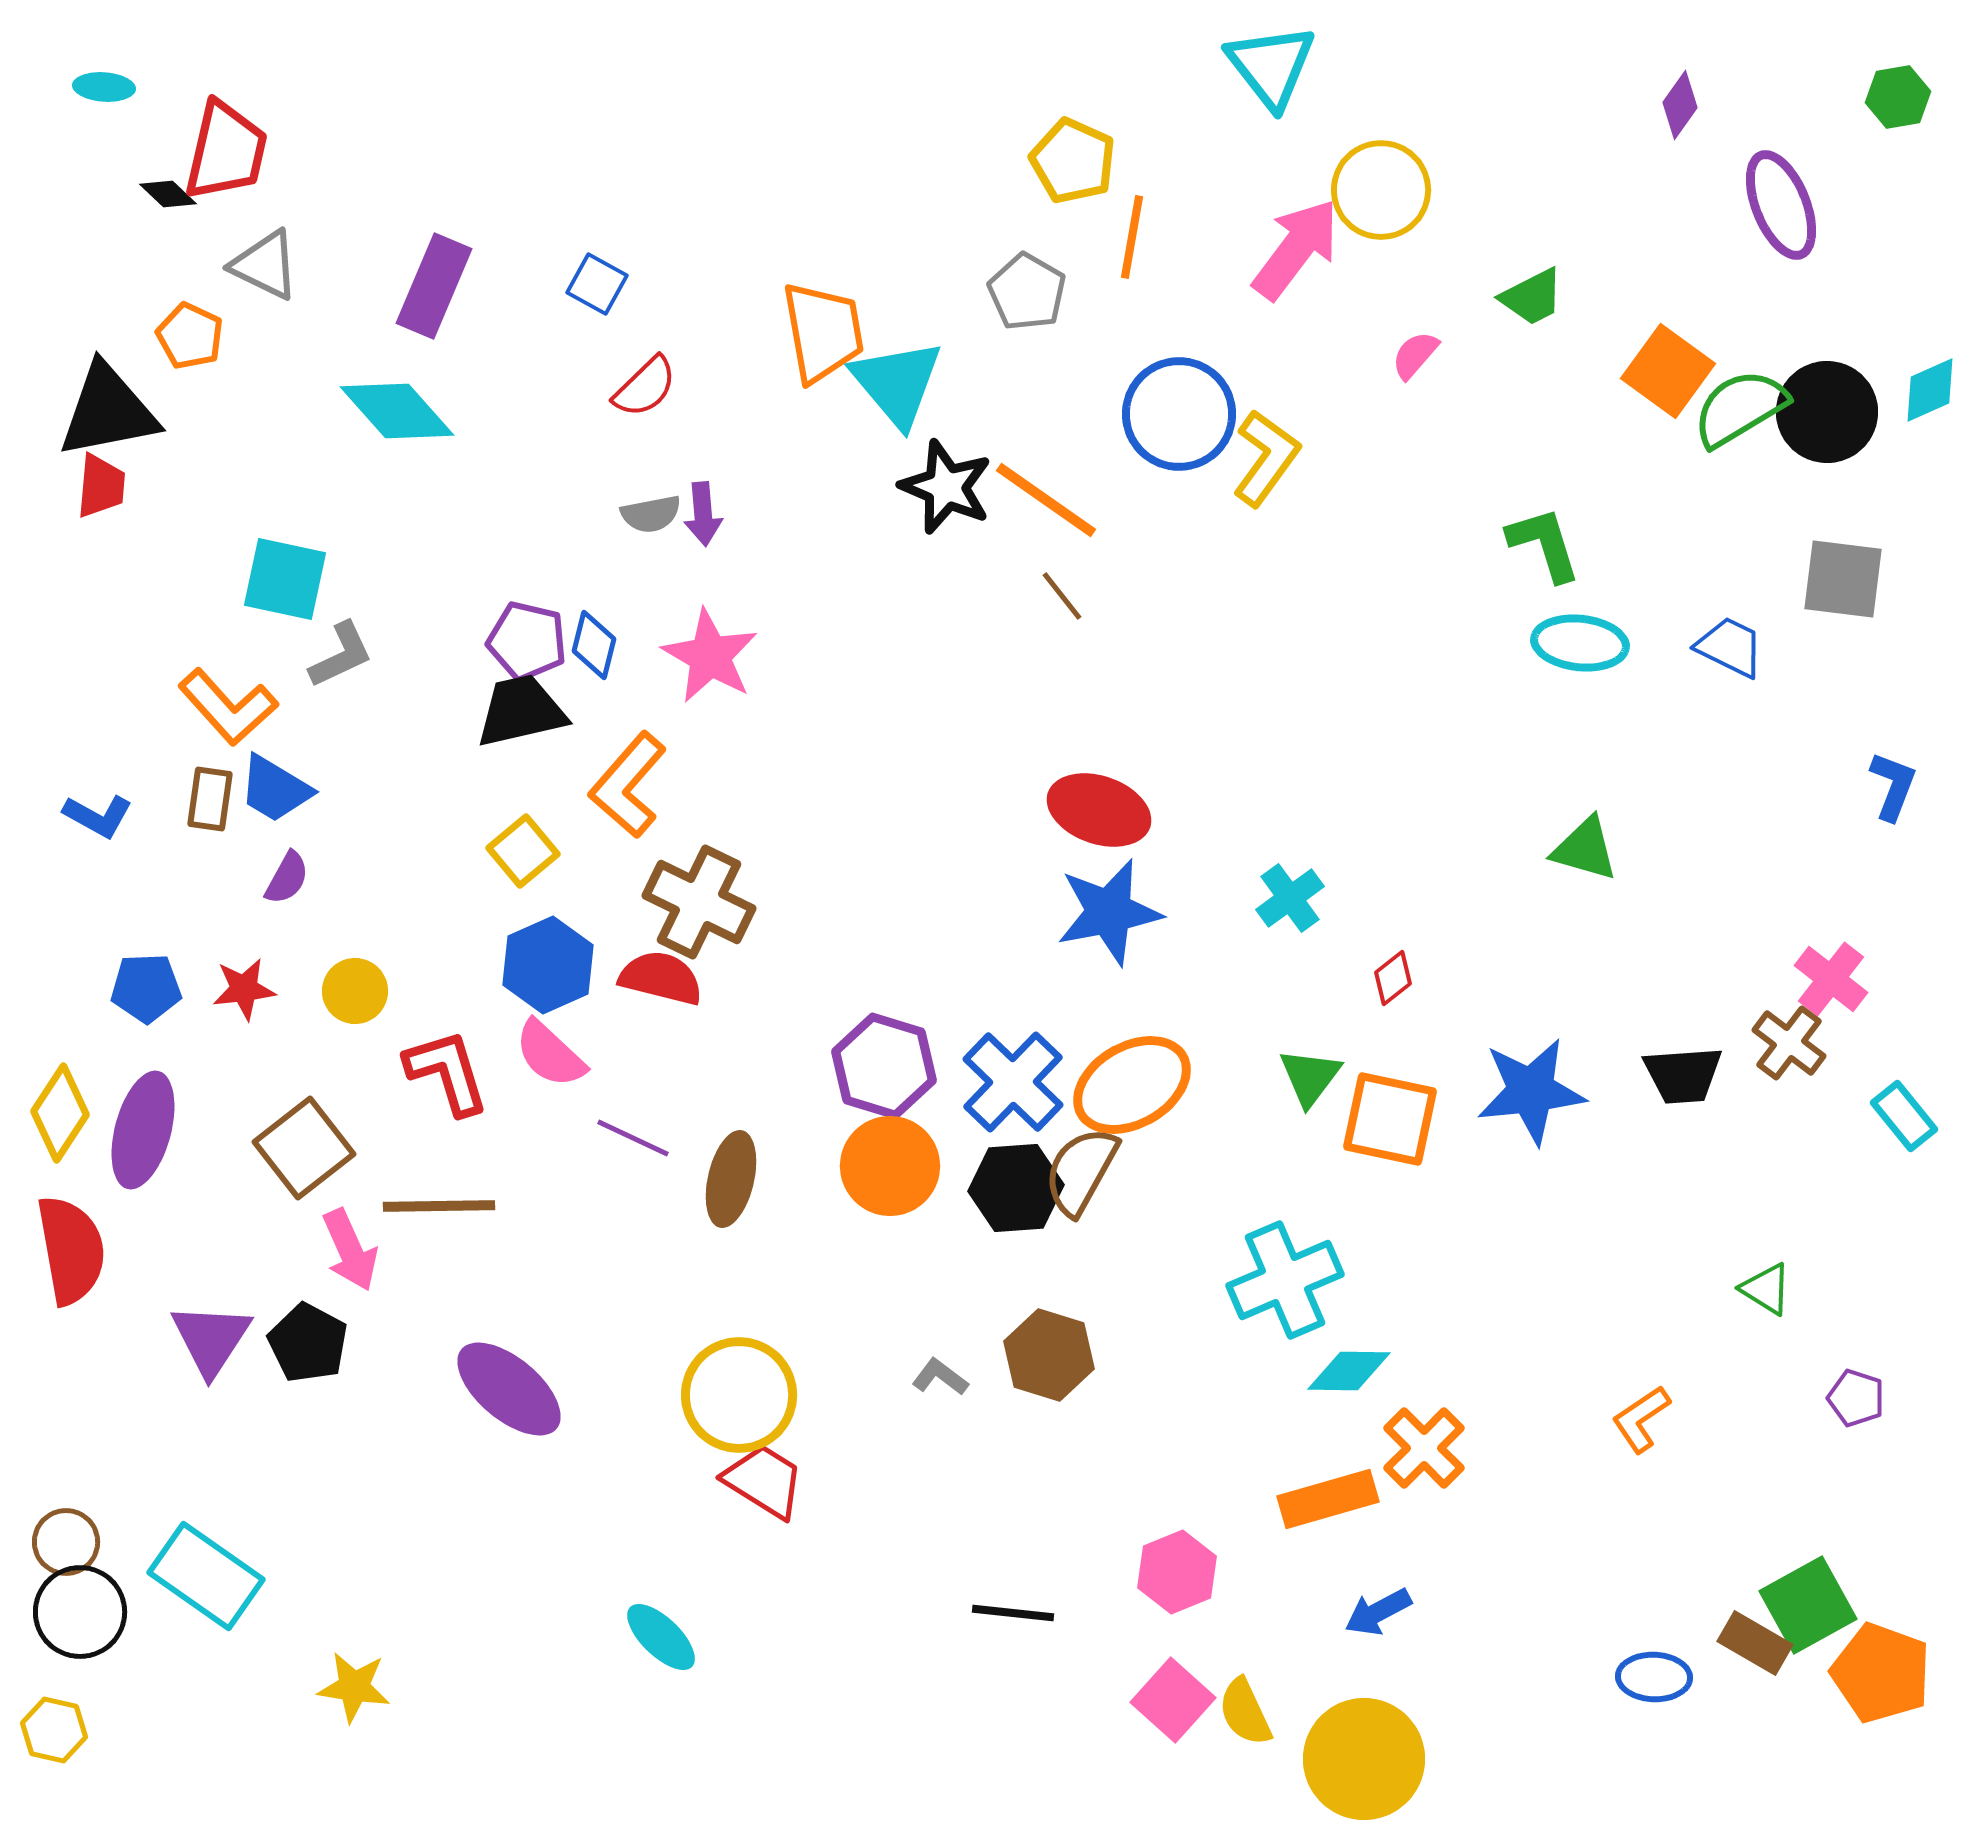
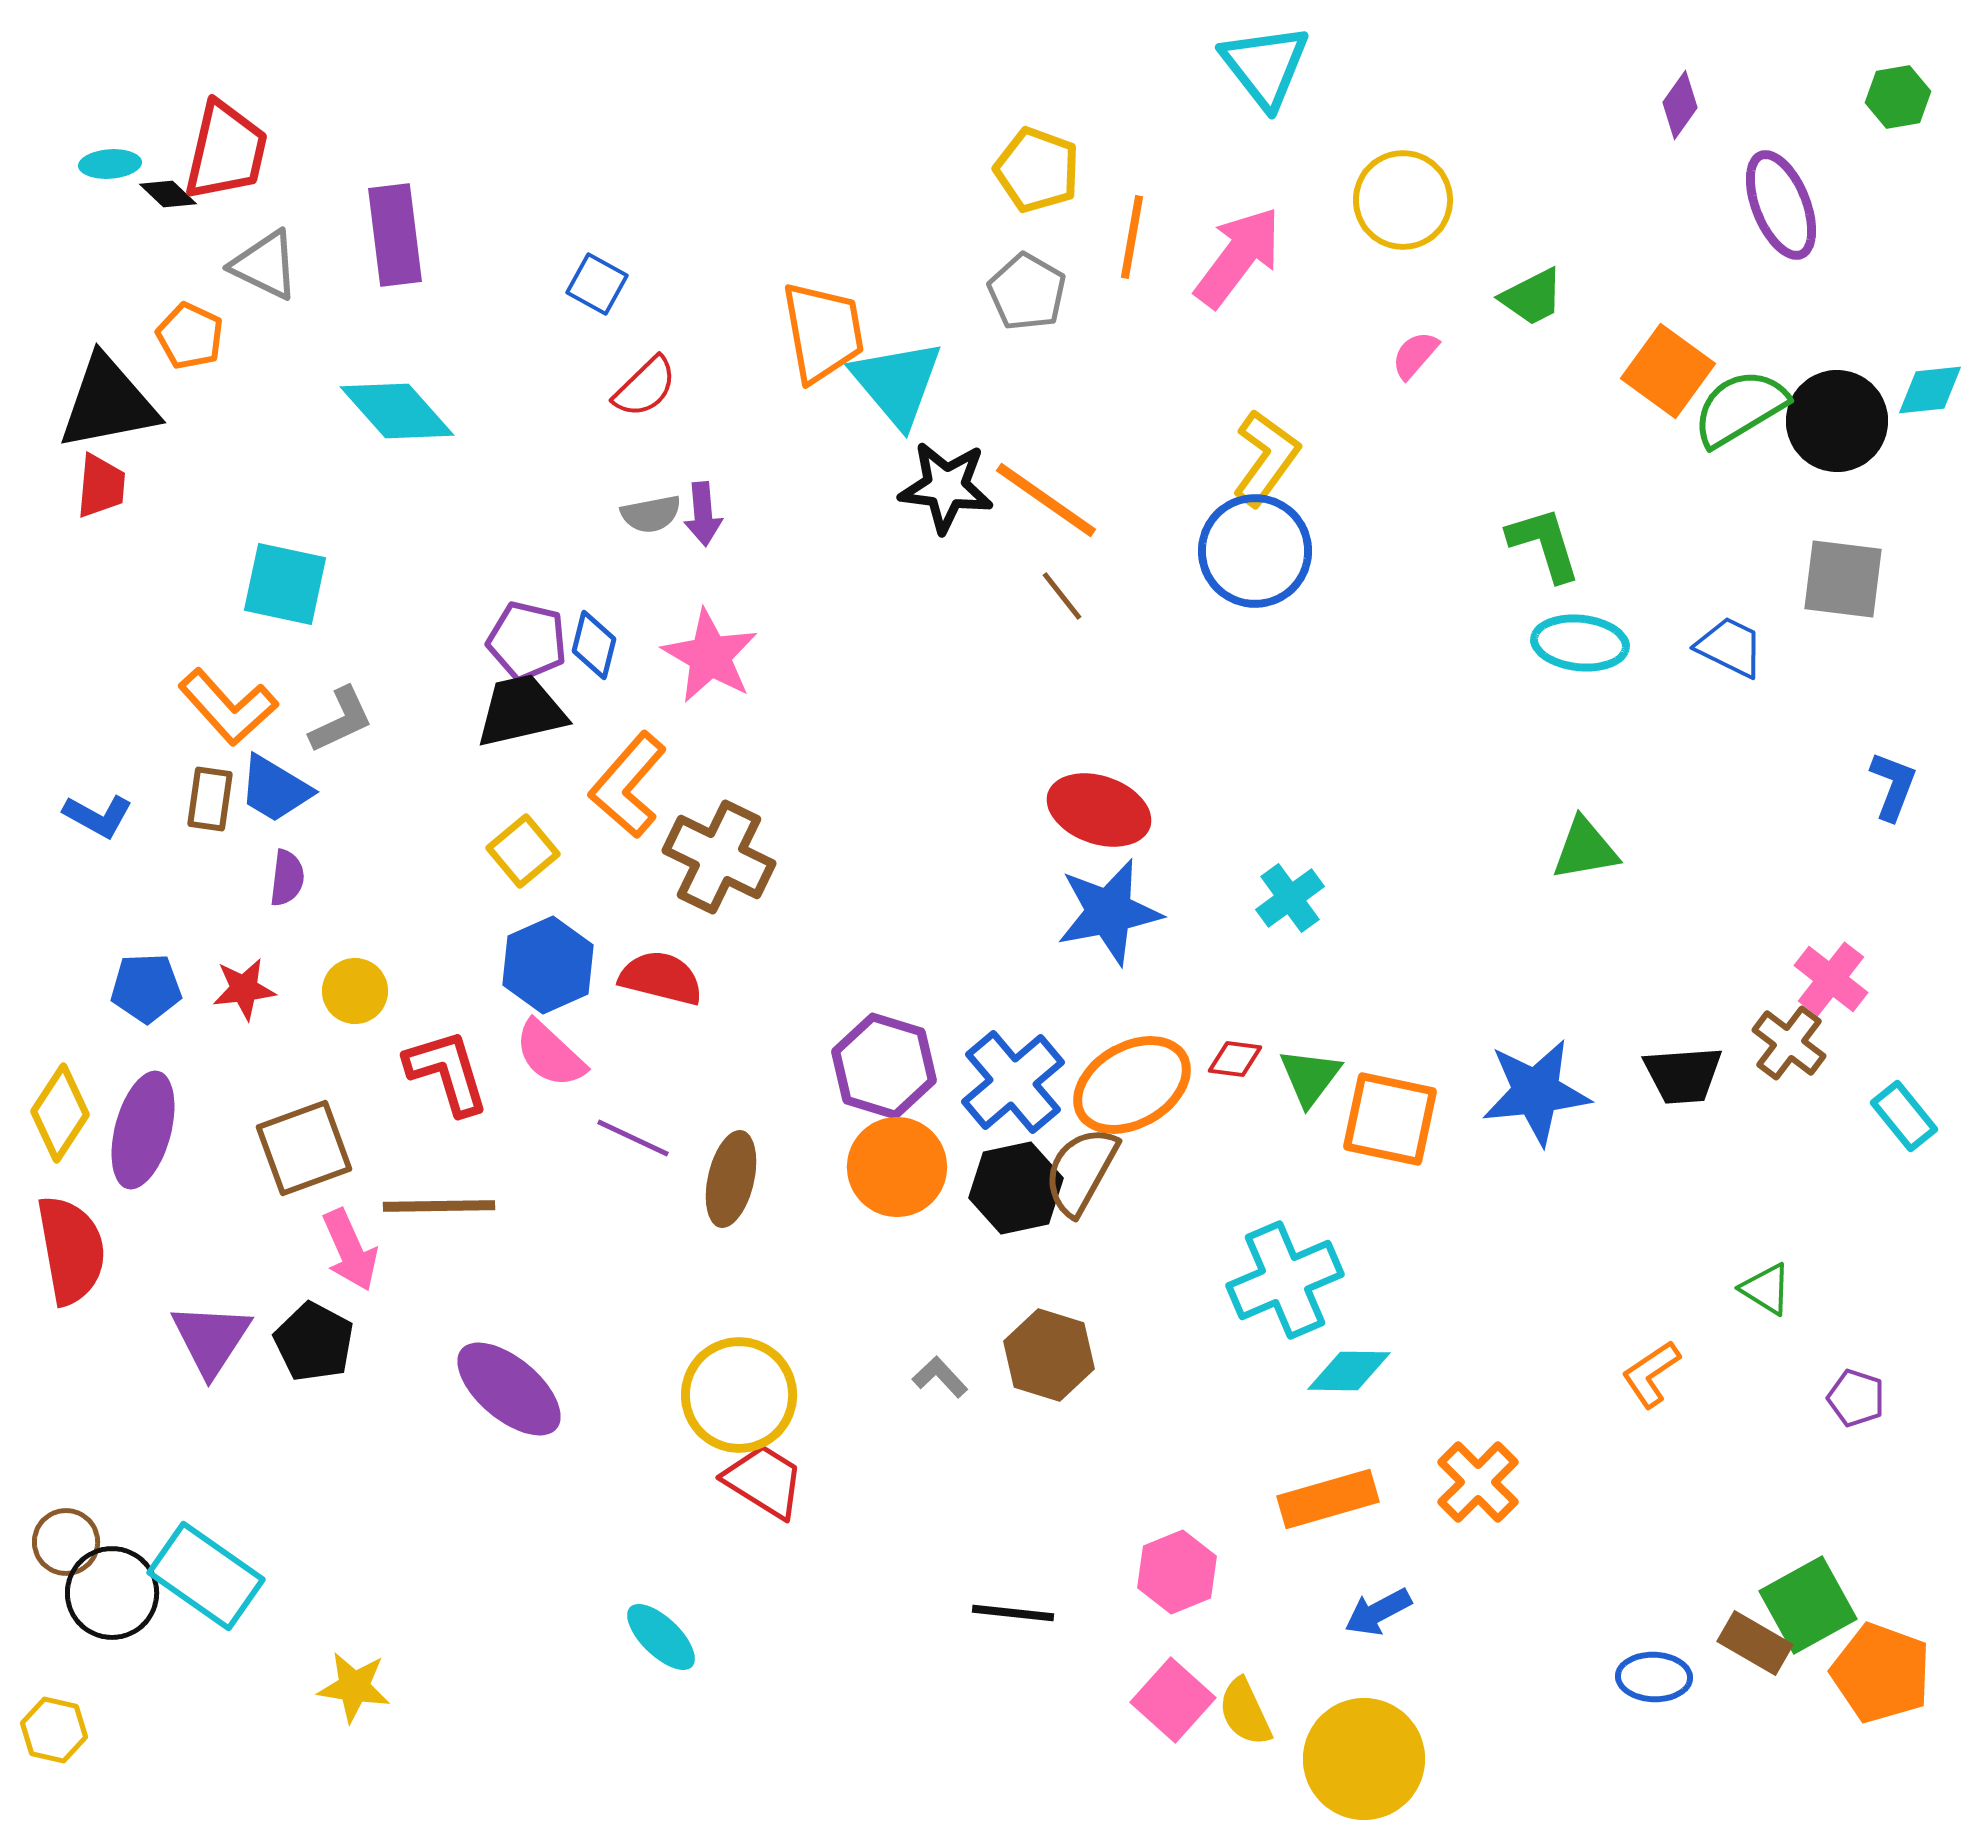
cyan triangle at (1271, 66): moved 6 px left
cyan ellipse at (104, 87): moved 6 px right, 77 px down; rotated 8 degrees counterclockwise
yellow pentagon at (1073, 161): moved 36 px left, 9 px down; rotated 4 degrees counterclockwise
yellow circle at (1381, 190): moved 22 px right, 10 px down
pink arrow at (1296, 249): moved 58 px left, 8 px down
purple rectangle at (434, 286): moved 39 px left, 51 px up; rotated 30 degrees counterclockwise
cyan diamond at (1930, 390): rotated 18 degrees clockwise
black triangle at (108, 411): moved 8 px up
black circle at (1827, 412): moved 10 px right, 9 px down
blue circle at (1179, 414): moved 76 px right, 137 px down
black star at (946, 487): rotated 16 degrees counterclockwise
cyan square at (285, 579): moved 5 px down
gray L-shape at (341, 655): moved 65 px down
green triangle at (1585, 849): rotated 26 degrees counterclockwise
purple semicircle at (287, 878): rotated 22 degrees counterclockwise
brown cross at (699, 902): moved 20 px right, 45 px up
red diamond at (1393, 978): moved 158 px left, 81 px down; rotated 46 degrees clockwise
blue cross at (1013, 1082): rotated 6 degrees clockwise
blue star at (1531, 1091): moved 5 px right, 1 px down
brown square at (304, 1148): rotated 18 degrees clockwise
orange circle at (890, 1166): moved 7 px right, 1 px down
black hexagon at (1016, 1188): rotated 8 degrees counterclockwise
black pentagon at (308, 1343): moved 6 px right, 1 px up
gray L-shape at (940, 1377): rotated 10 degrees clockwise
orange L-shape at (1641, 1419): moved 10 px right, 45 px up
orange cross at (1424, 1448): moved 54 px right, 34 px down
black circle at (80, 1612): moved 32 px right, 19 px up
